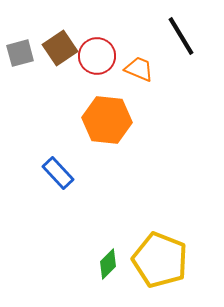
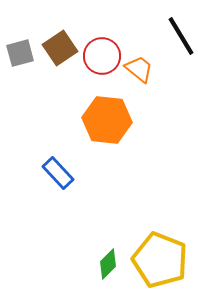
red circle: moved 5 px right
orange trapezoid: rotated 16 degrees clockwise
